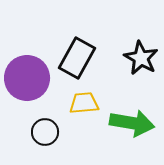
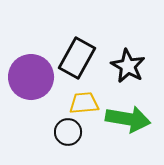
black star: moved 13 px left, 8 px down
purple circle: moved 4 px right, 1 px up
green arrow: moved 4 px left, 4 px up
black circle: moved 23 px right
